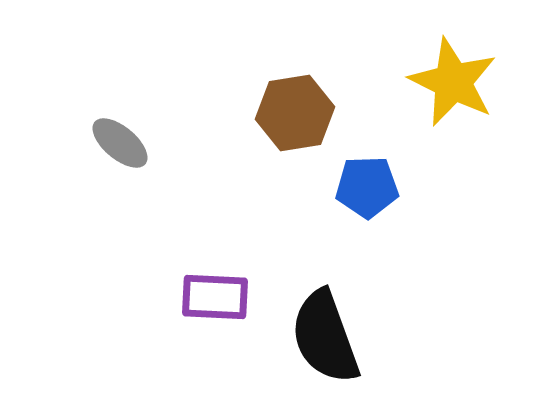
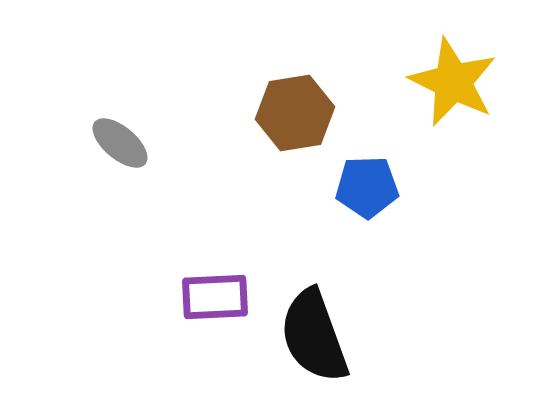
purple rectangle: rotated 6 degrees counterclockwise
black semicircle: moved 11 px left, 1 px up
